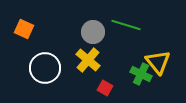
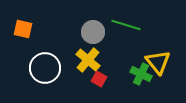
orange square: moved 1 px left; rotated 12 degrees counterclockwise
red square: moved 6 px left, 9 px up
